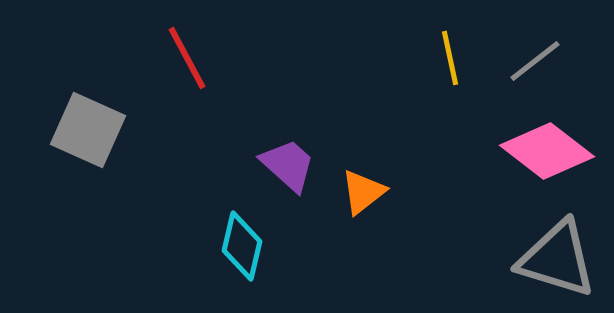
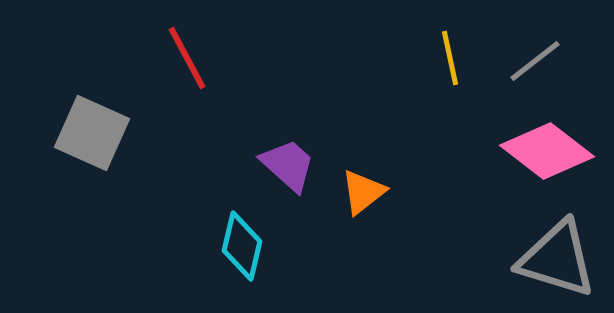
gray square: moved 4 px right, 3 px down
